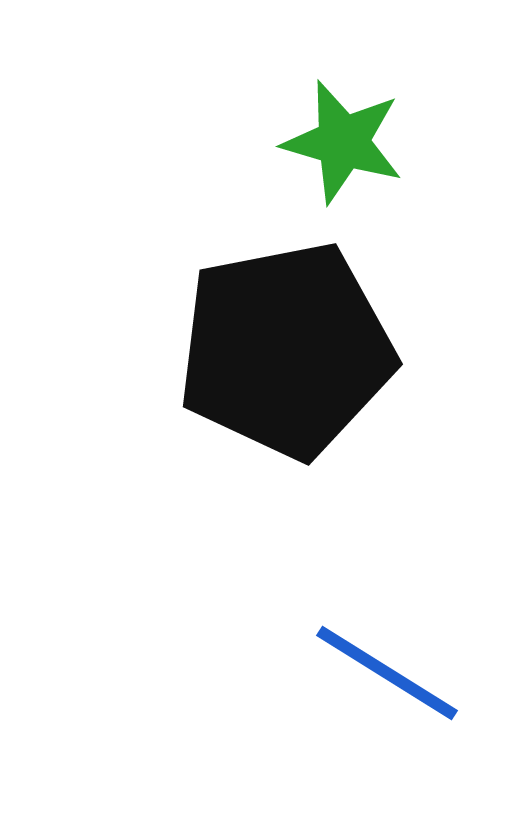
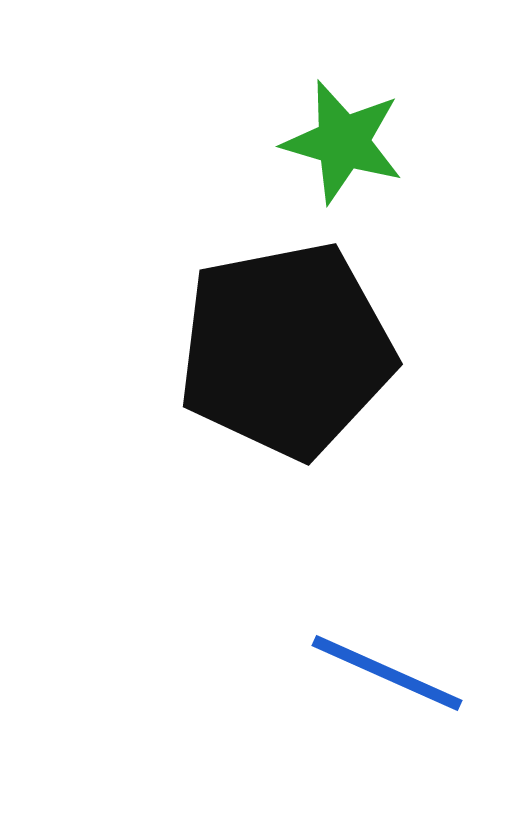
blue line: rotated 8 degrees counterclockwise
